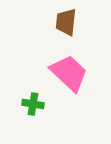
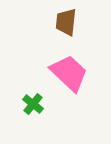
green cross: rotated 30 degrees clockwise
